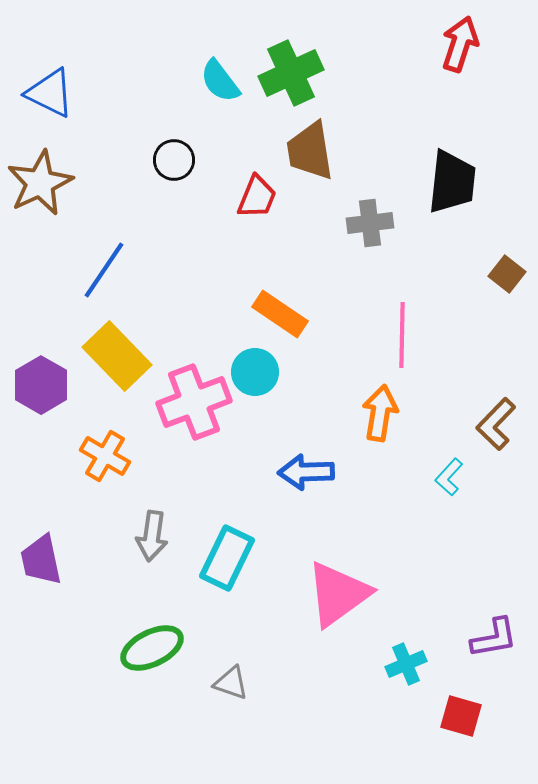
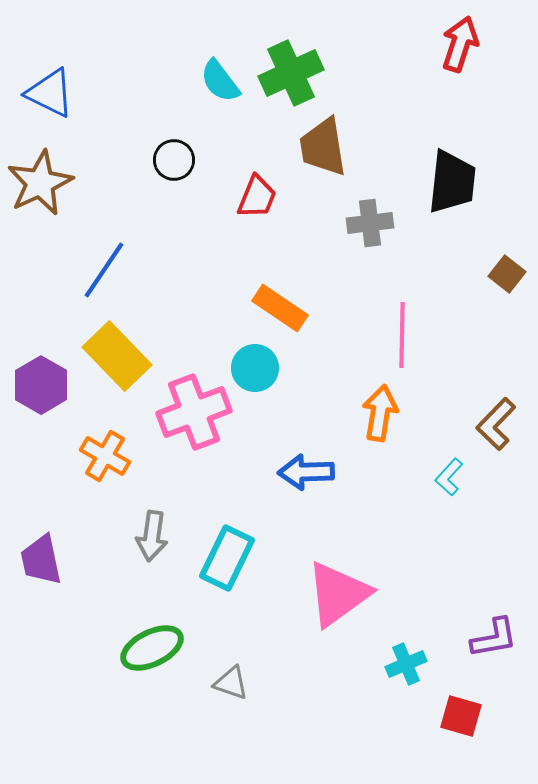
brown trapezoid: moved 13 px right, 4 px up
orange rectangle: moved 6 px up
cyan circle: moved 4 px up
pink cross: moved 10 px down
